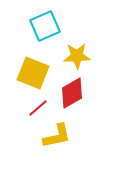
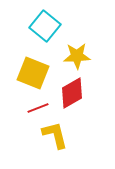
cyan square: rotated 28 degrees counterclockwise
red line: rotated 20 degrees clockwise
yellow L-shape: moved 2 px left, 1 px up; rotated 92 degrees counterclockwise
